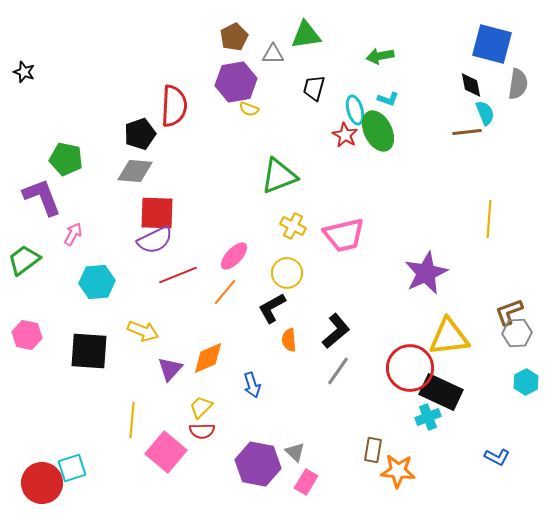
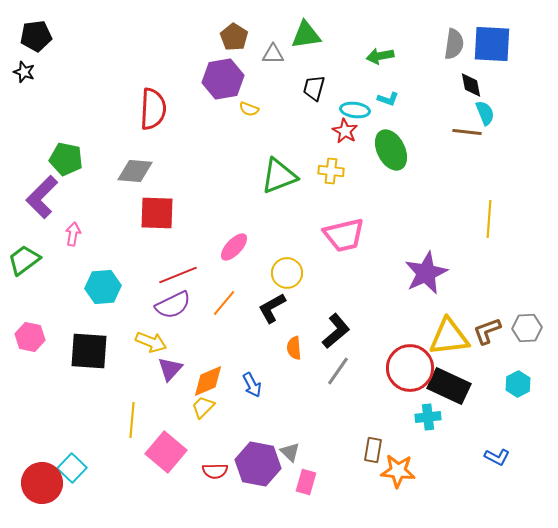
brown pentagon at (234, 37): rotated 12 degrees counterclockwise
blue square at (492, 44): rotated 12 degrees counterclockwise
purple hexagon at (236, 82): moved 13 px left, 3 px up
gray semicircle at (518, 84): moved 64 px left, 40 px up
red semicircle at (174, 106): moved 21 px left, 3 px down
cyan ellipse at (355, 110): rotated 68 degrees counterclockwise
green ellipse at (378, 131): moved 13 px right, 19 px down
brown line at (467, 132): rotated 12 degrees clockwise
black pentagon at (140, 134): moved 104 px left, 98 px up; rotated 12 degrees clockwise
red star at (345, 135): moved 4 px up
purple L-shape at (42, 197): rotated 114 degrees counterclockwise
yellow cross at (293, 226): moved 38 px right, 55 px up; rotated 20 degrees counterclockwise
pink arrow at (73, 234): rotated 20 degrees counterclockwise
purple semicircle at (155, 240): moved 18 px right, 65 px down
pink ellipse at (234, 256): moved 9 px up
cyan hexagon at (97, 282): moved 6 px right, 5 px down
orange line at (225, 292): moved 1 px left, 11 px down
brown L-shape at (509, 312): moved 22 px left, 19 px down
yellow arrow at (143, 331): moved 8 px right, 11 px down
gray hexagon at (517, 333): moved 10 px right, 5 px up
pink hexagon at (27, 335): moved 3 px right, 2 px down
orange semicircle at (289, 340): moved 5 px right, 8 px down
orange diamond at (208, 358): moved 23 px down
cyan hexagon at (526, 382): moved 8 px left, 2 px down
blue arrow at (252, 385): rotated 10 degrees counterclockwise
black rectangle at (441, 392): moved 8 px right, 6 px up
yellow trapezoid at (201, 407): moved 2 px right
cyan cross at (428, 417): rotated 15 degrees clockwise
red semicircle at (202, 431): moved 13 px right, 40 px down
gray triangle at (295, 452): moved 5 px left
cyan square at (72, 468): rotated 28 degrees counterclockwise
pink rectangle at (306, 482): rotated 15 degrees counterclockwise
